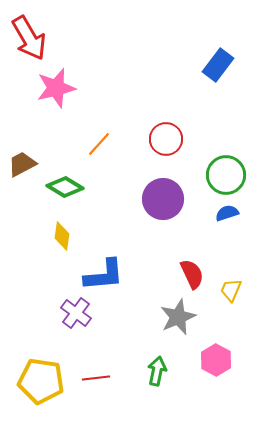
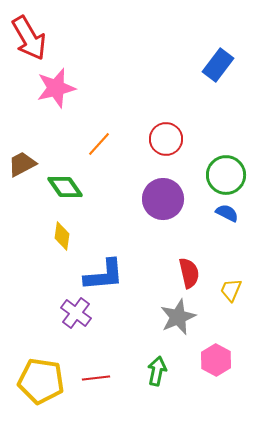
green diamond: rotated 24 degrees clockwise
blue semicircle: rotated 45 degrees clockwise
red semicircle: moved 3 px left, 1 px up; rotated 12 degrees clockwise
